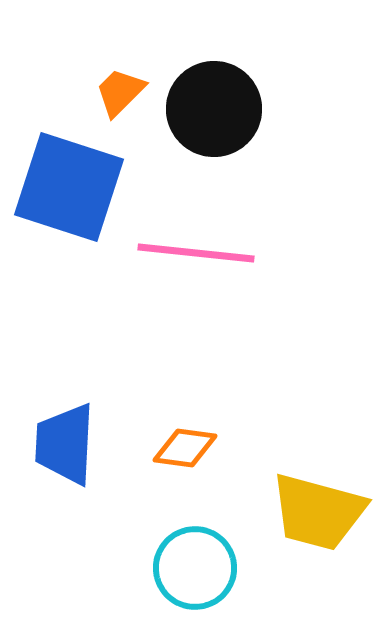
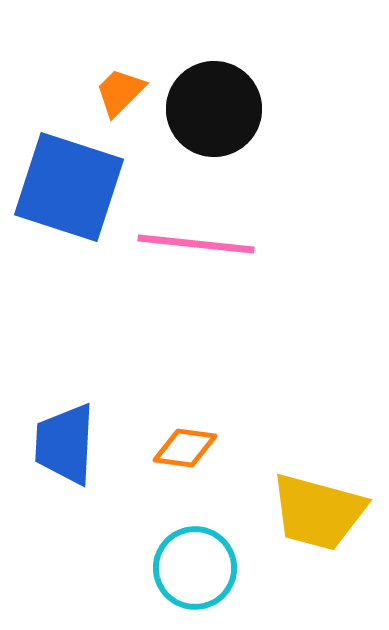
pink line: moved 9 px up
